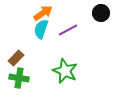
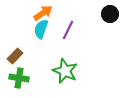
black circle: moved 9 px right, 1 px down
purple line: rotated 36 degrees counterclockwise
brown rectangle: moved 1 px left, 2 px up
